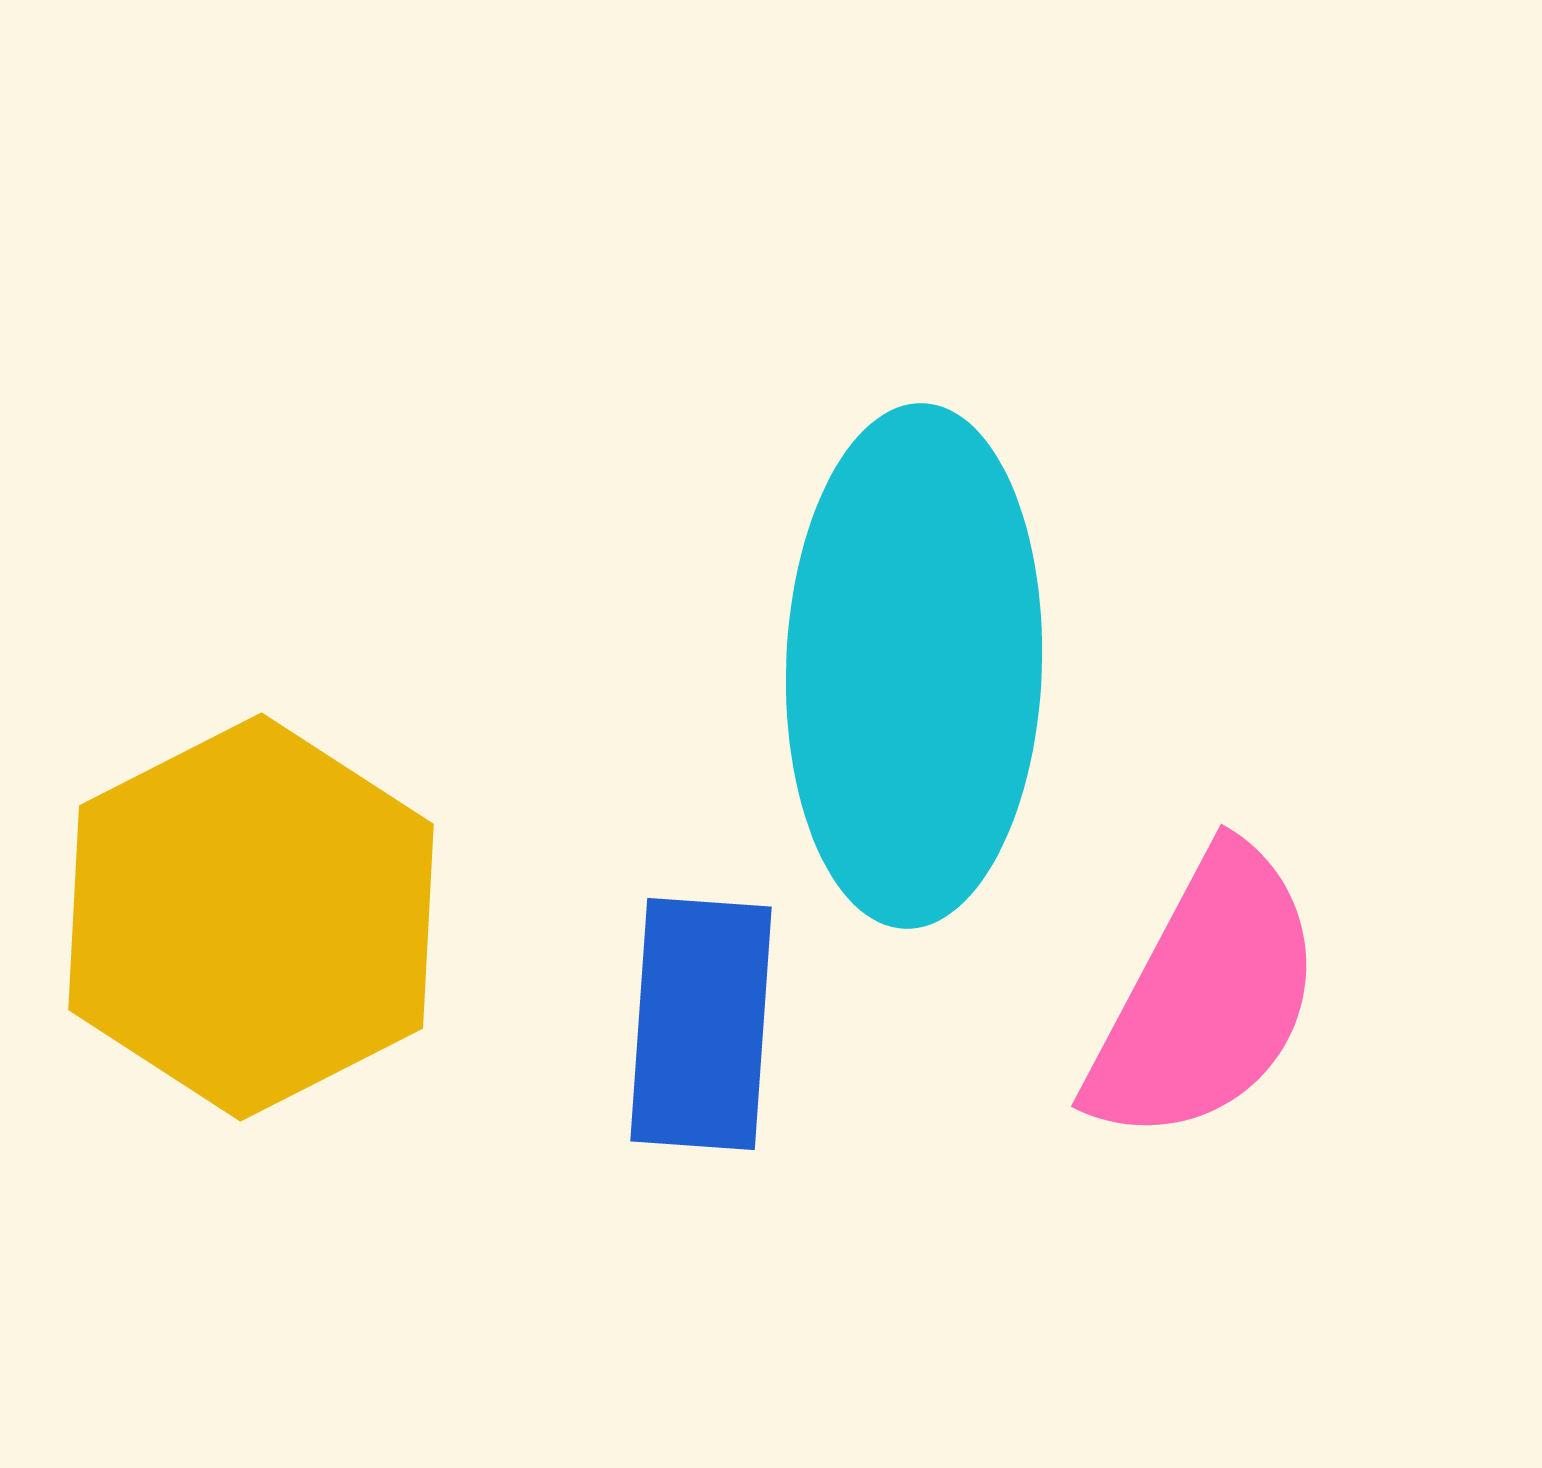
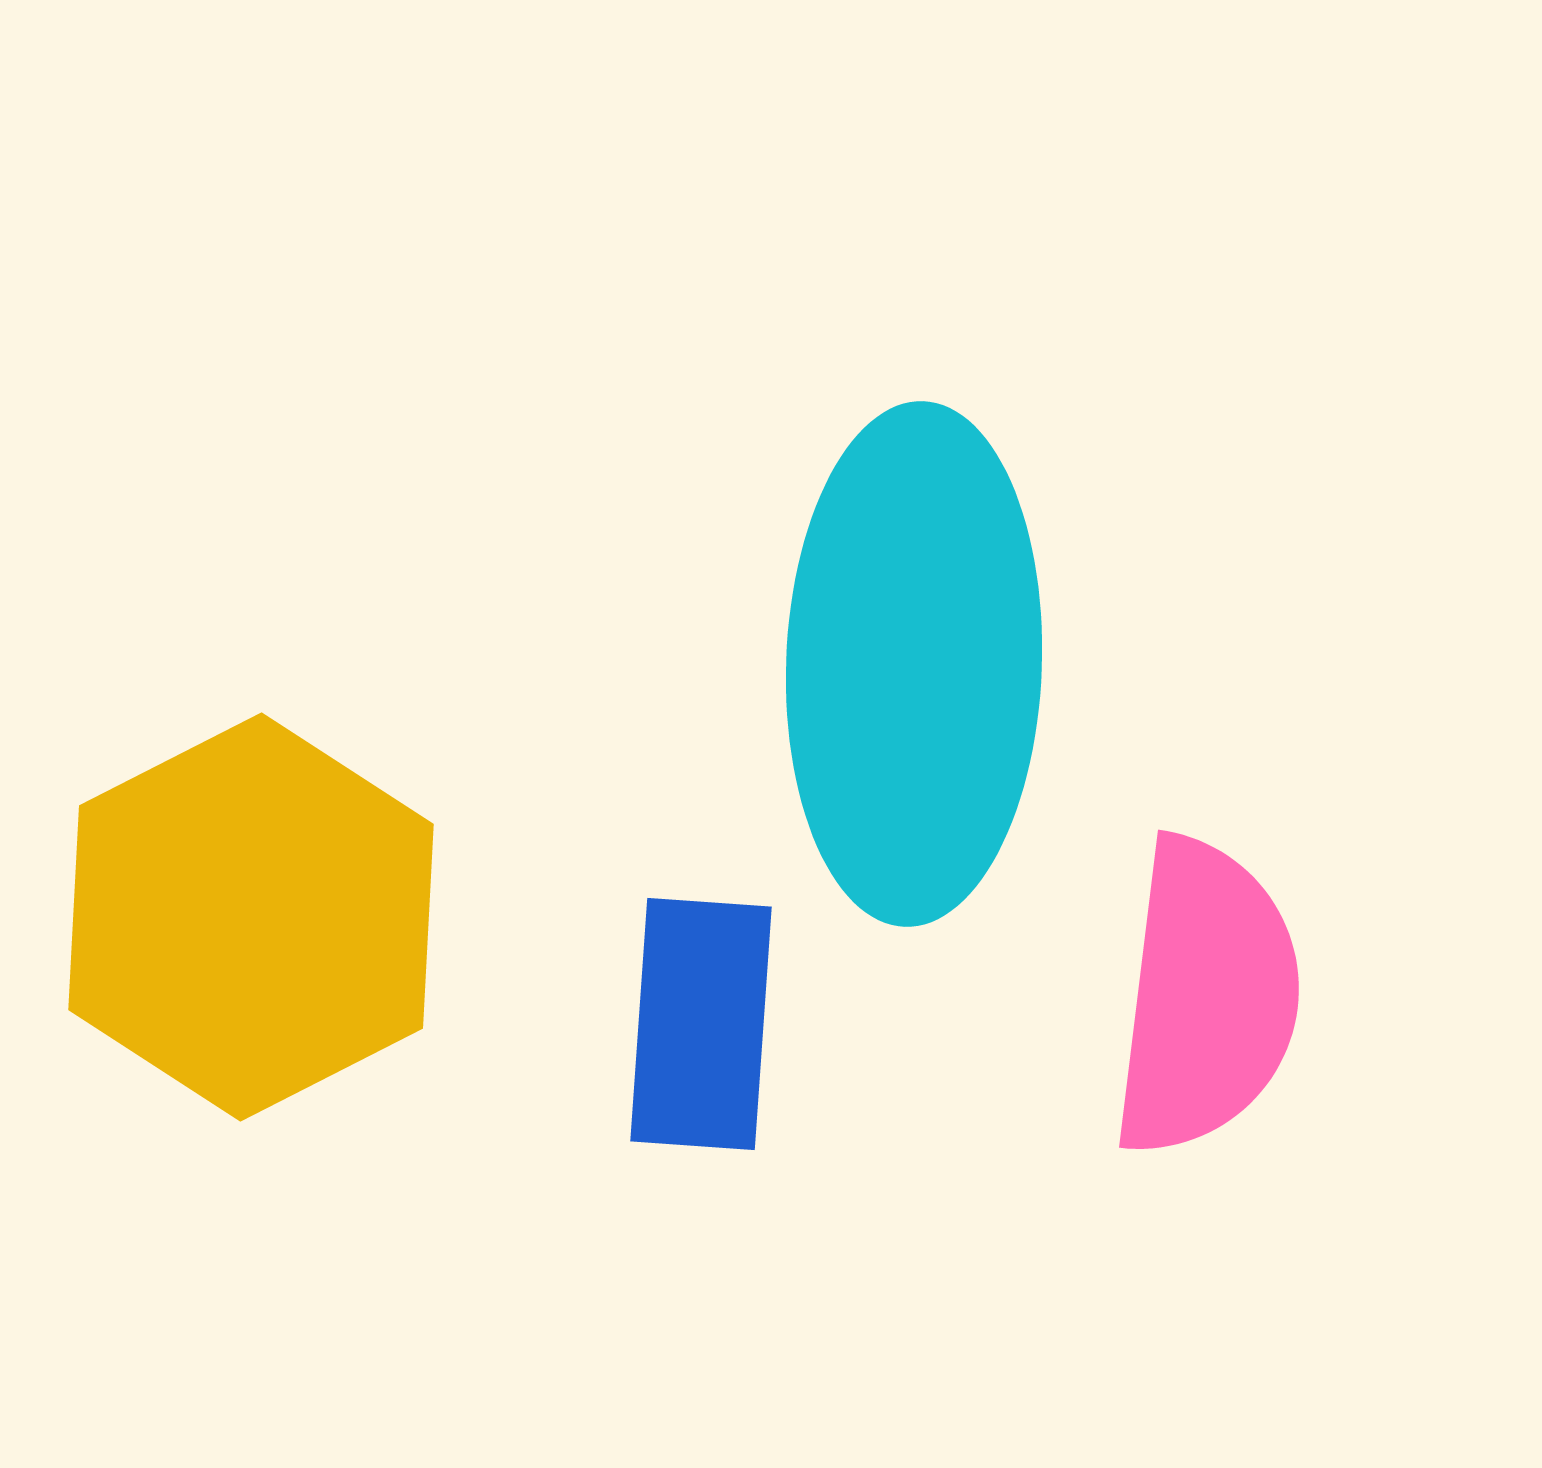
cyan ellipse: moved 2 px up
pink semicircle: rotated 21 degrees counterclockwise
